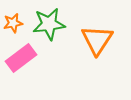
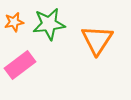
orange star: moved 1 px right, 1 px up
pink rectangle: moved 1 px left, 7 px down
